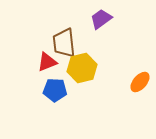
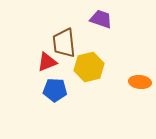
purple trapezoid: rotated 55 degrees clockwise
yellow hexagon: moved 7 px right, 1 px up
orange ellipse: rotated 55 degrees clockwise
